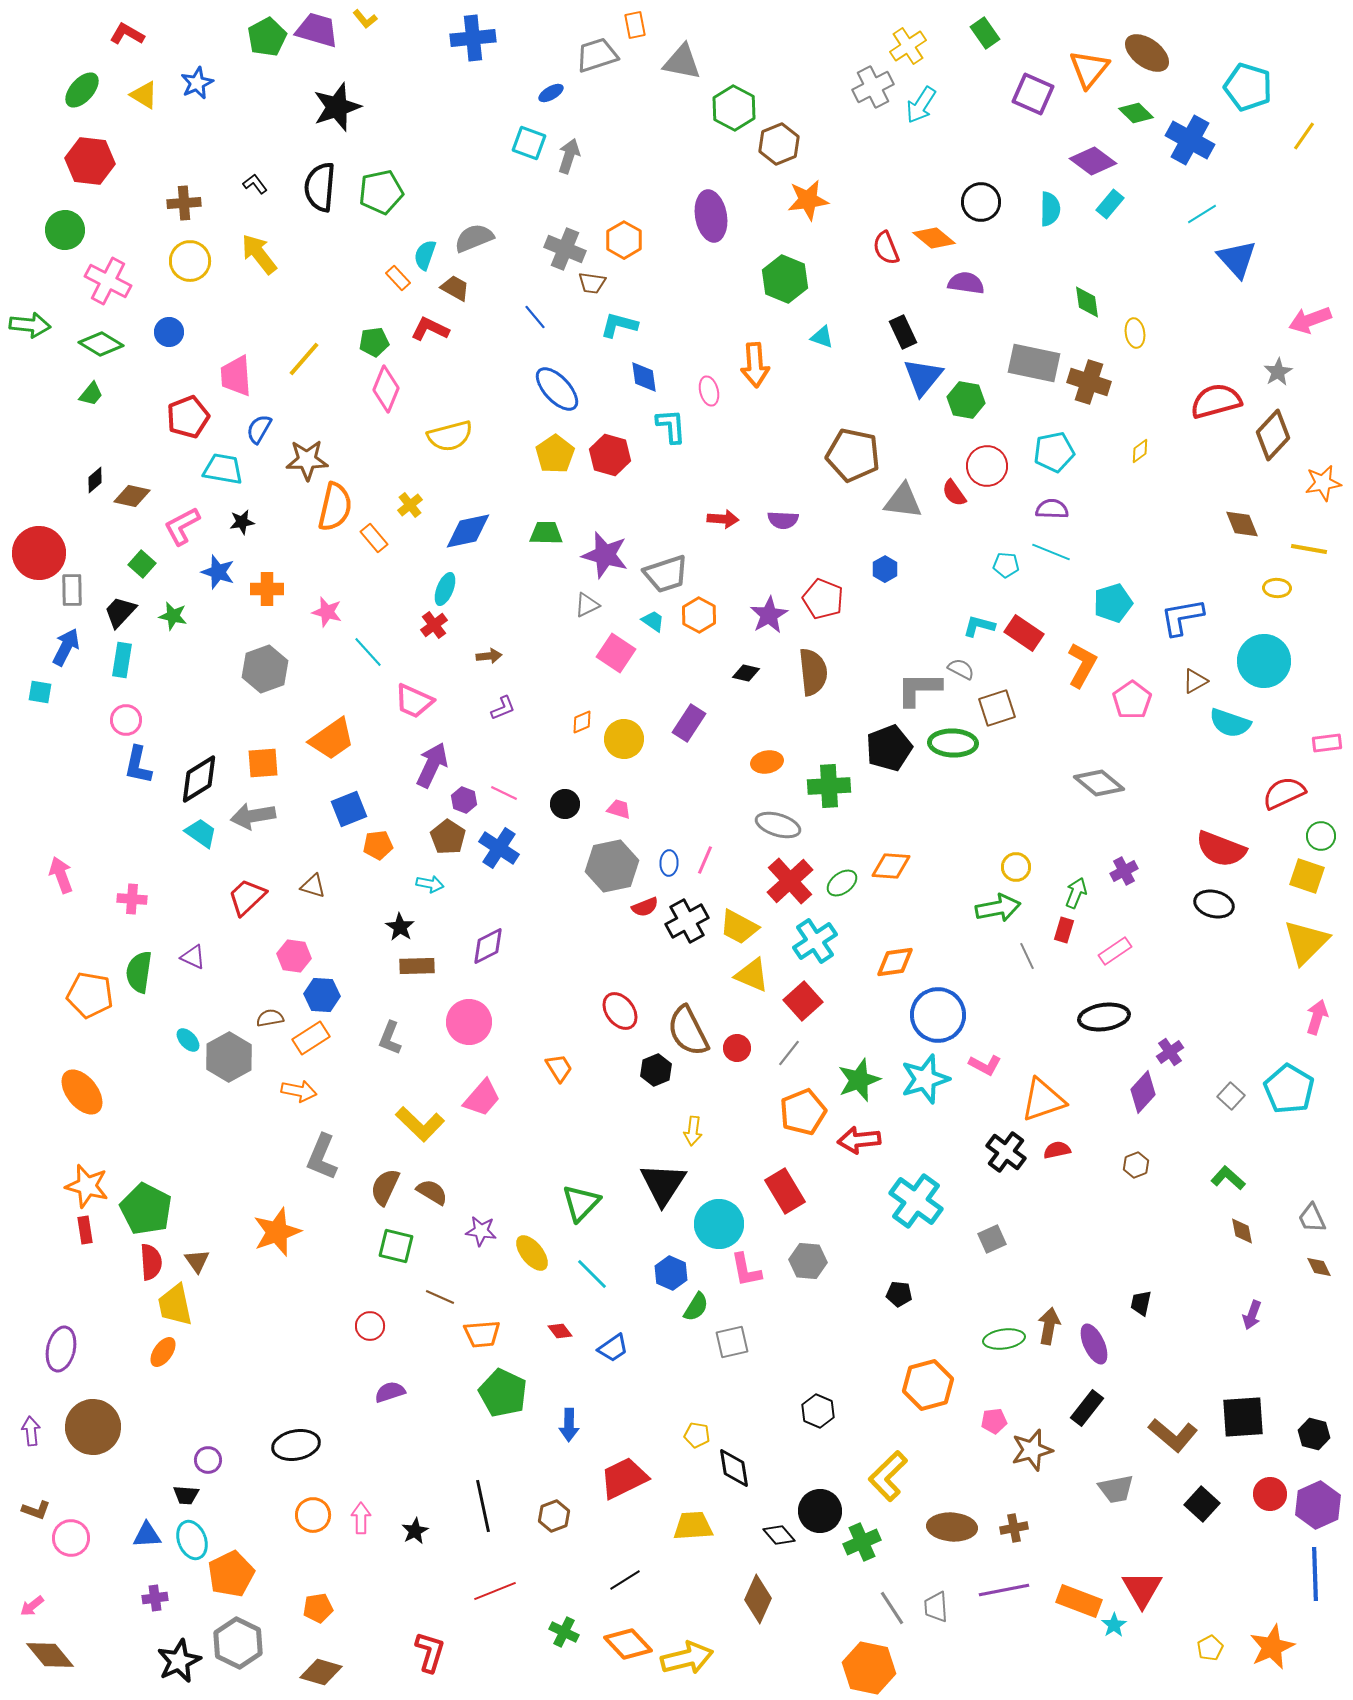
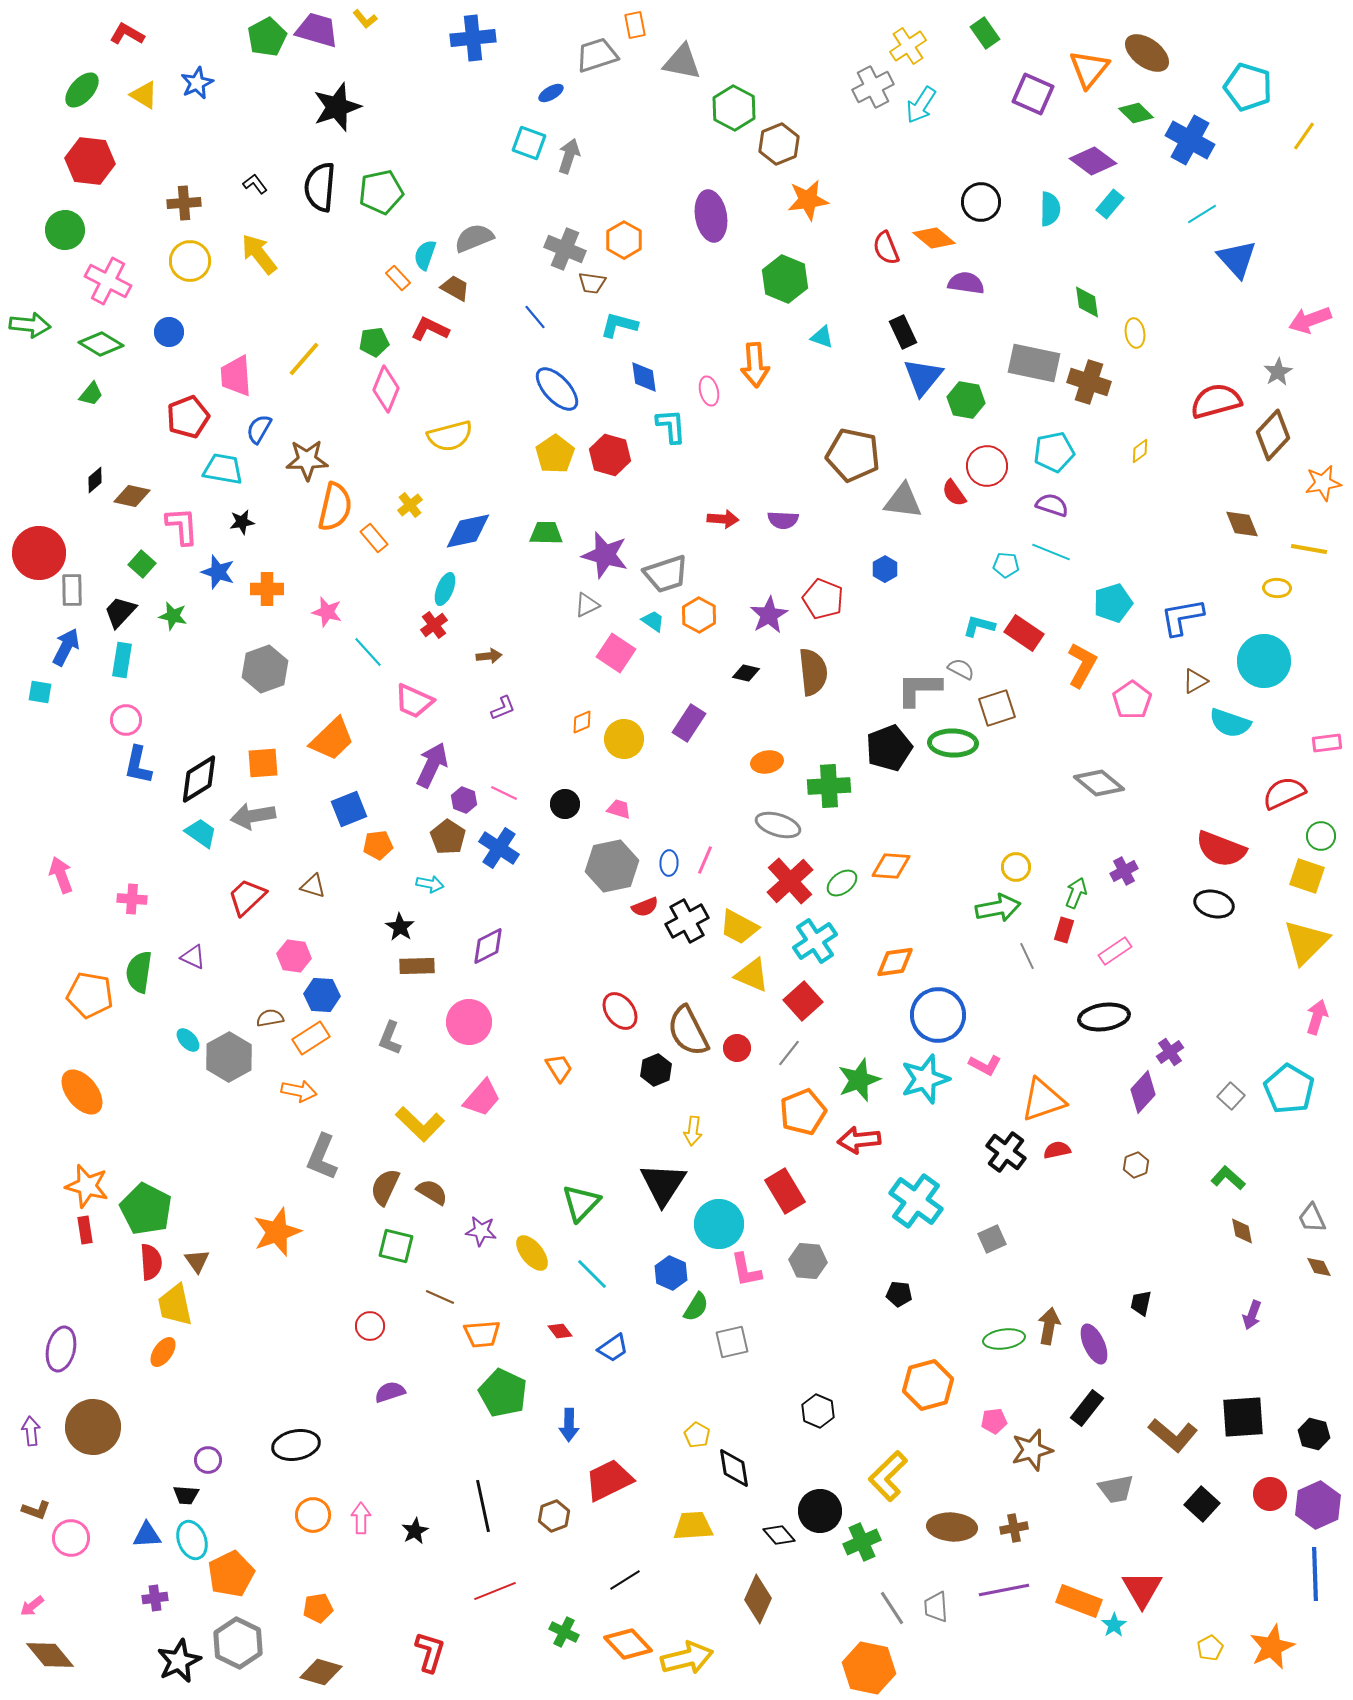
purple semicircle at (1052, 509): moved 4 px up; rotated 16 degrees clockwise
pink L-shape at (182, 526): rotated 114 degrees clockwise
orange trapezoid at (332, 739): rotated 9 degrees counterclockwise
yellow pentagon at (697, 1435): rotated 20 degrees clockwise
red trapezoid at (624, 1478): moved 15 px left, 2 px down
